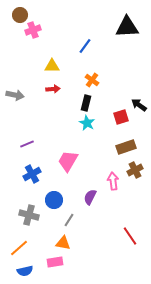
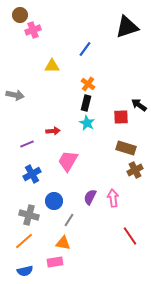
black triangle: rotated 15 degrees counterclockwise
blue line: moved 3 px down
orange cross: moved 4 px left, 4 px down
red arrow: moved 42 px down
red square: rotated 14 degrees clockwise
brown rectangle: moved 1 px down; rotated 36 degrees clockwise
pink arrow: moved 17 px down
blue circle: moved 1 px down
orange line: moved 5 px right, 7 px up
